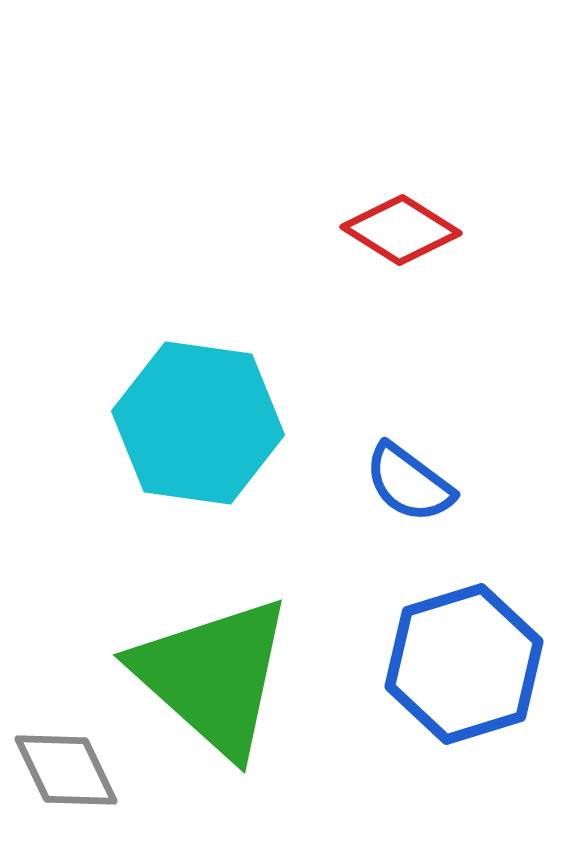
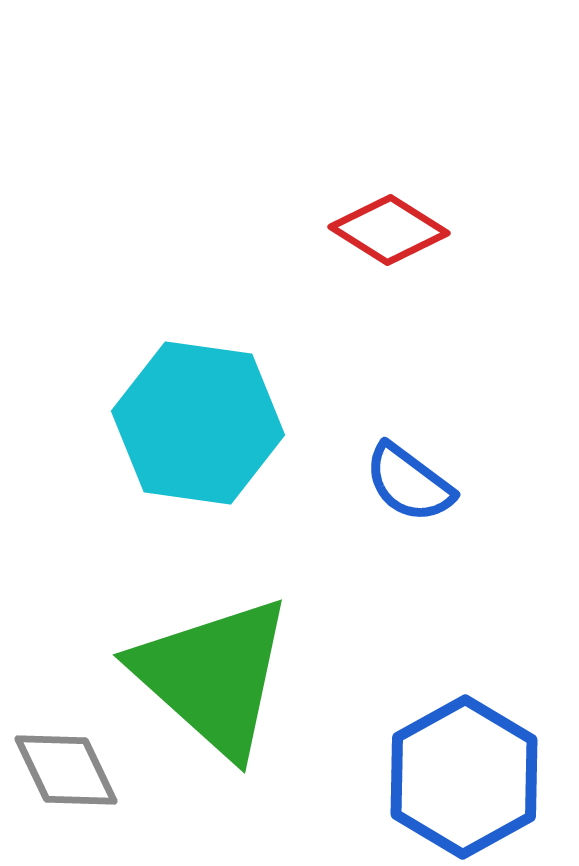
red diamond: moved 12 px left
blue hexagon: moved 113 px down; rotated 12 degrees counterclockwise
